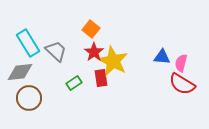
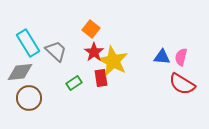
pink semicircle: moved 6 px up
